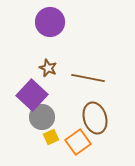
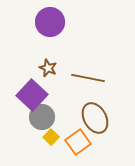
brown ellipse: rotated 12 degrees counterclockwise
yellow square: rotated 21 degrees counterclockwise
